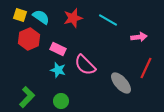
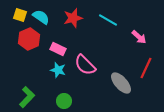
pink arrow: rotated 49 degrees clockwise
green circle: moved 3 px right
